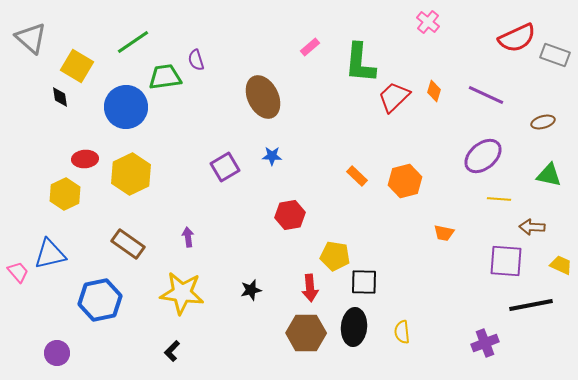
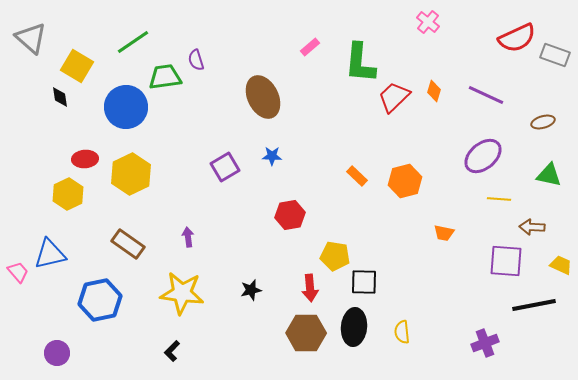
yellow hexagon at (65, 194): moved 3 px right
black line at (531, 305): moved 3 px right
